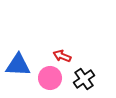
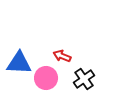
blue triangle: moved 1 px right, 2 px up
pink circle: moved 4 px left
